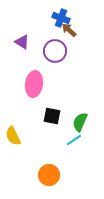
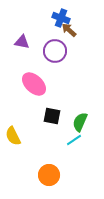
purple triangle: rotated 21 degrees counterclockwise
pink ellipse: rotated 55 degrees counterclockwise
